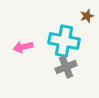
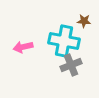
brown star: moved 3 px left, 5 px down; rotated 24 degrees clockwise
gray cross: moved 5 px right, 2 px up
